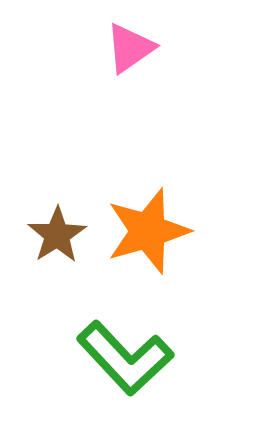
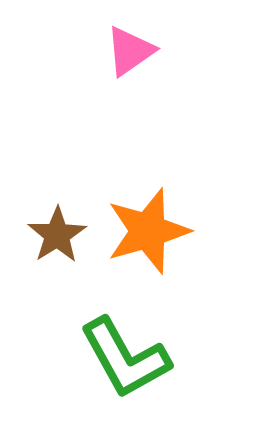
pink triangle: moved 3 px down
green L-shape: rotated 14 degrees clockwise
